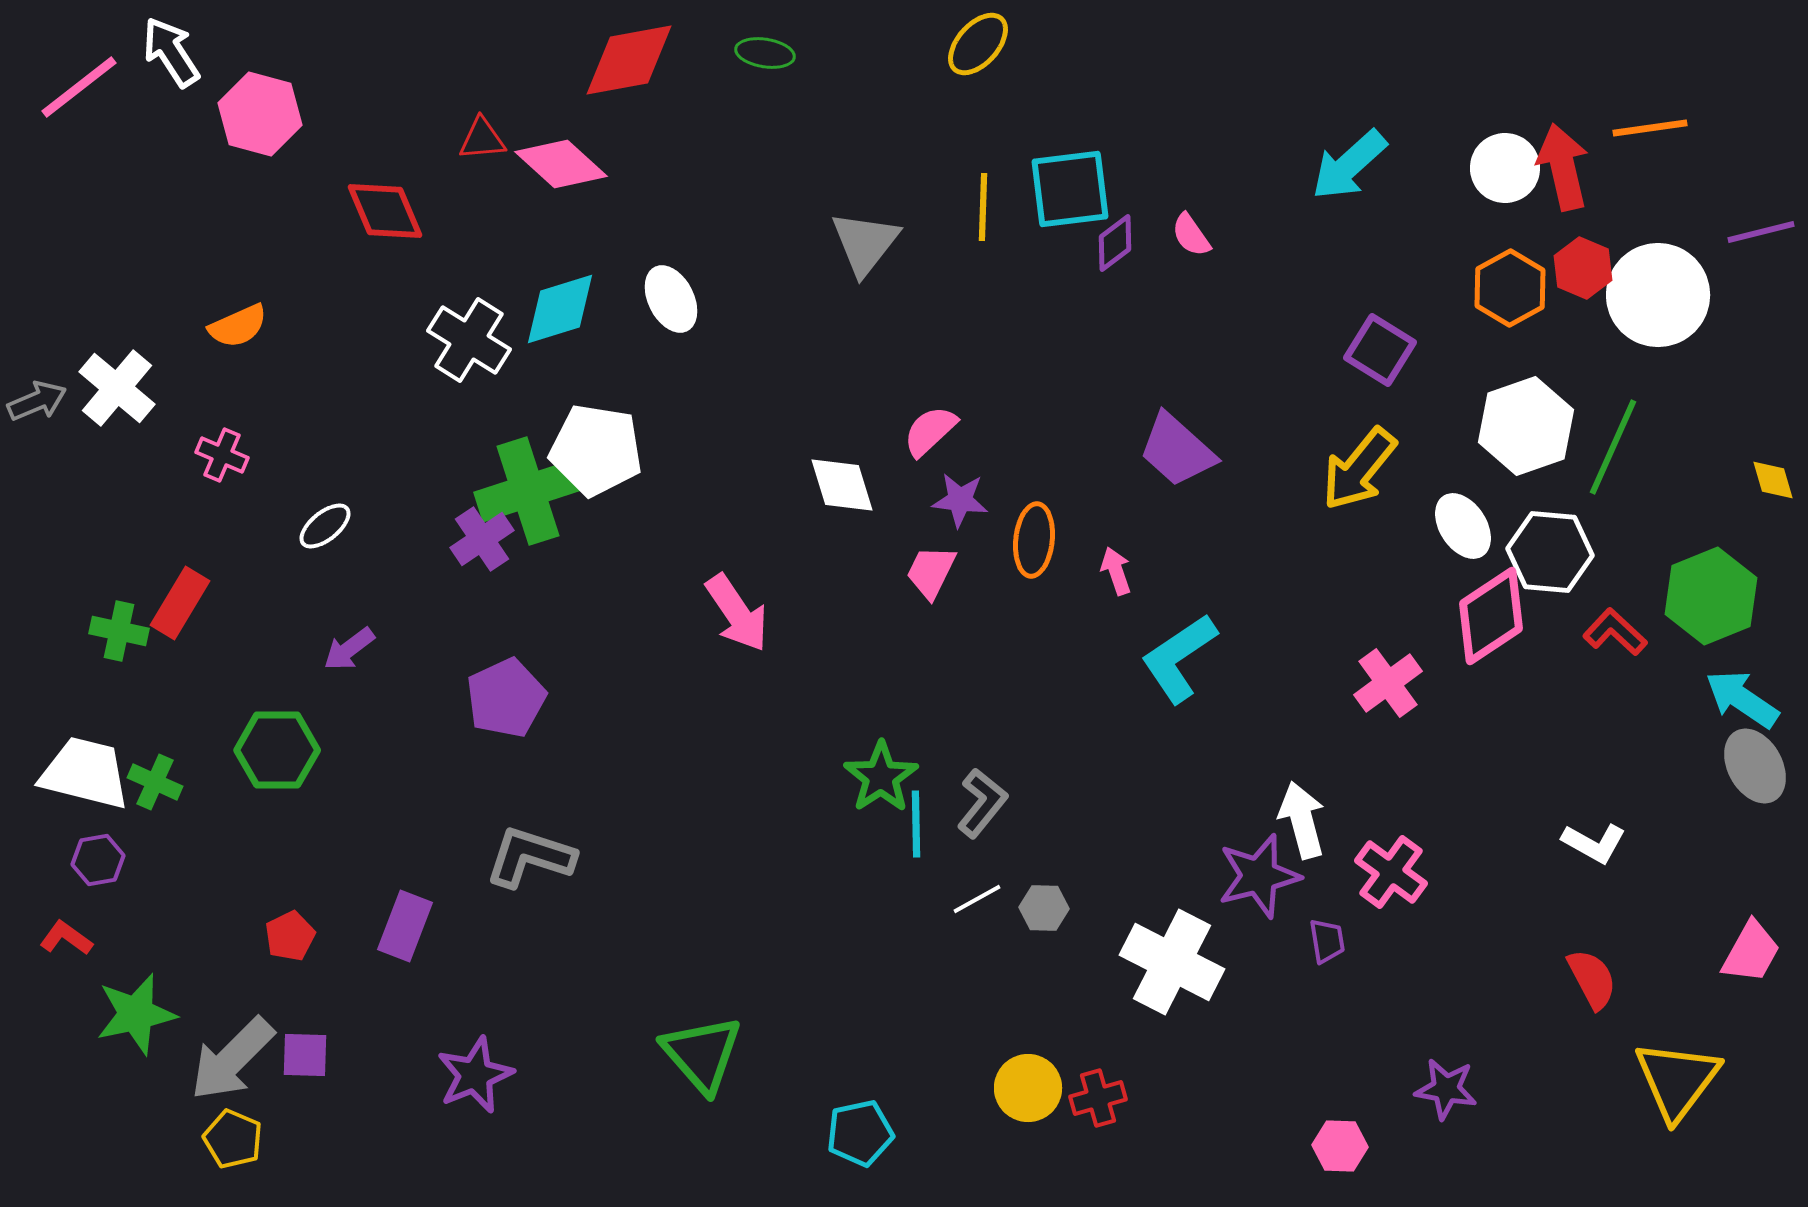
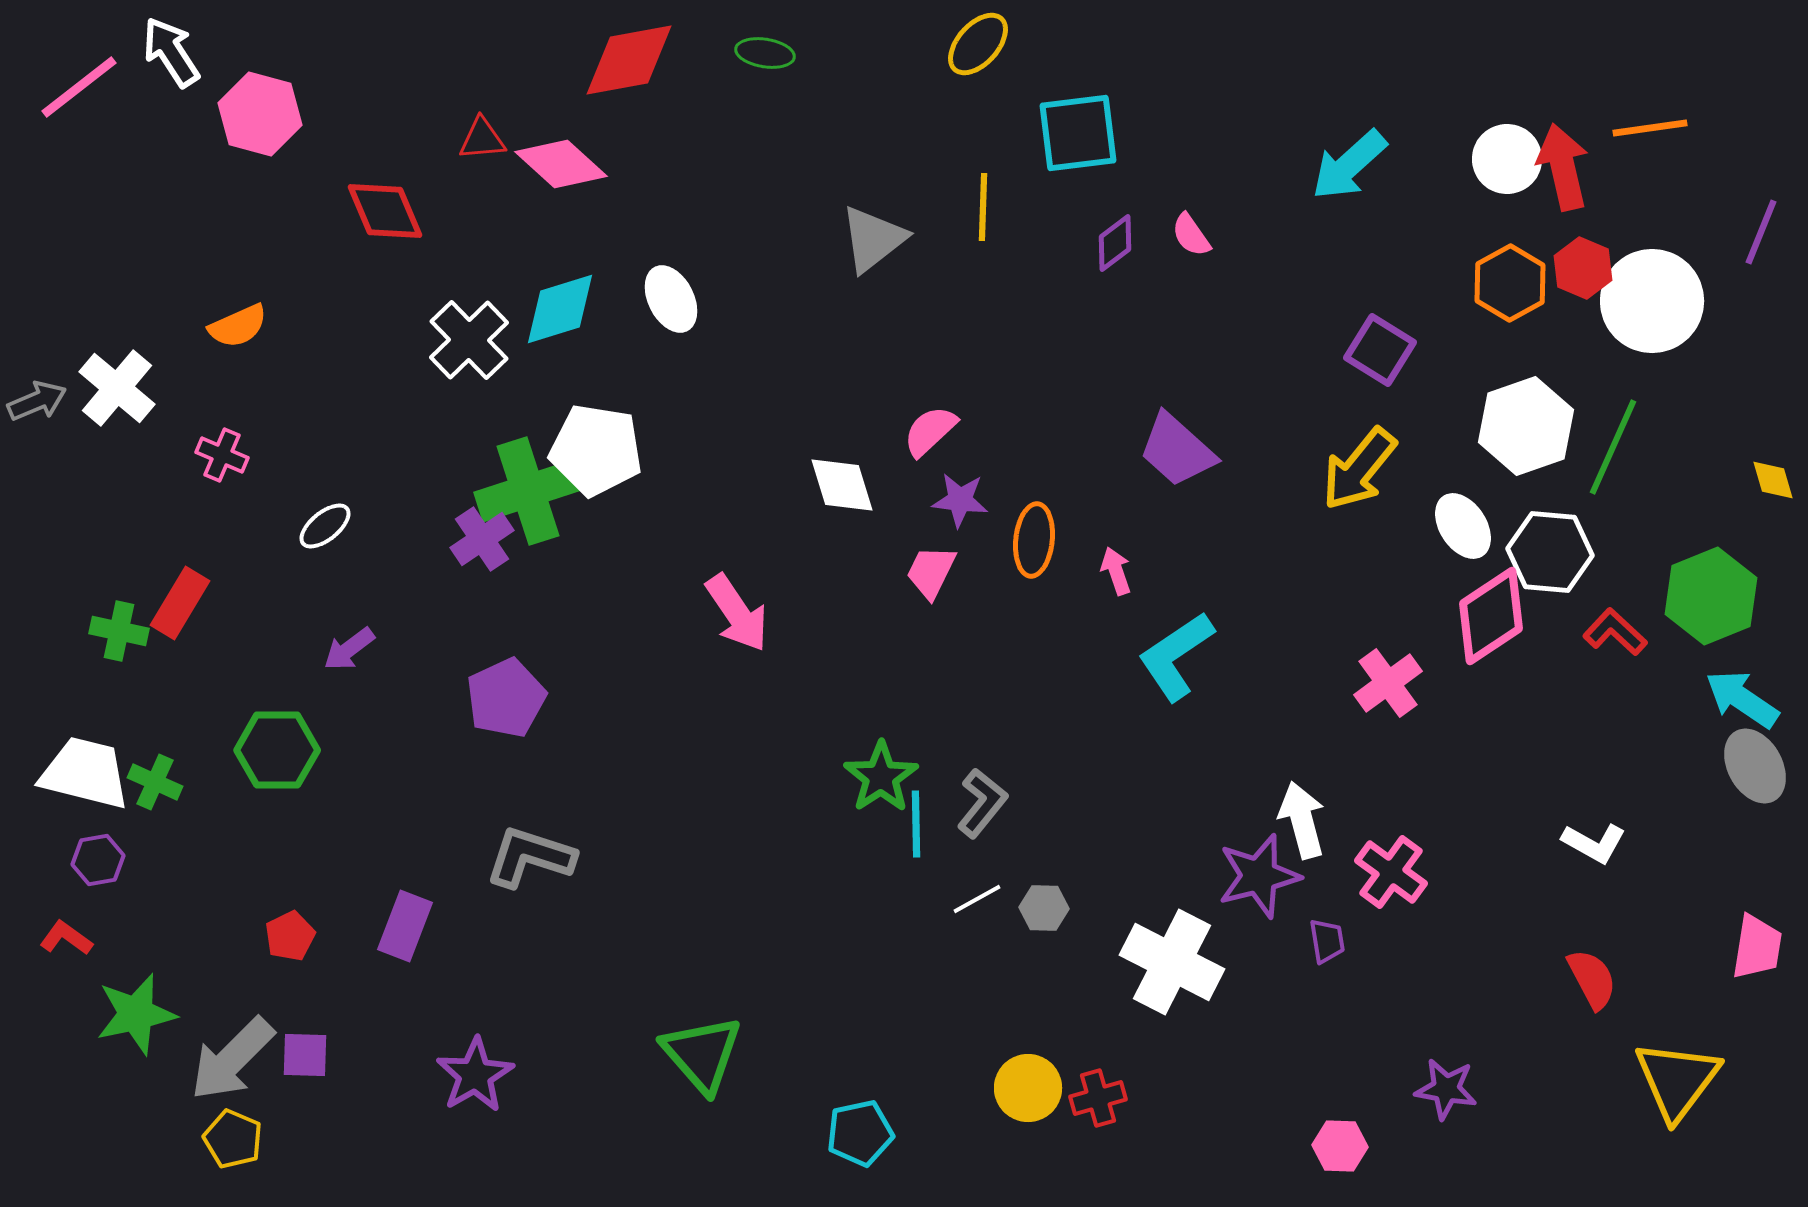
white circle at (1505, 168): moved 2 px right, 9 px up
cyan square at (1070, 189): moved 8 px right, 56 px up
purple line at (1761, 232): rotated 54 degrees counterclockwise
gray triangle at (865, 243): moved 8 px right, 4 px up; rotated 14 degrees clockwise
orange hexagon at (1510, 288): moved 5 px up
white circle at (1658, 295): moved 6 px left, 6 px down
white cross at (469, 340): rotated 14 degrees clockwise
cyan L-shape at (1179, 658): moved 3 px left, 2 px up
pink trapezoid at (1751, 952): moved 6 px right, 5 px up; rotated 20 degrees counterclockwise
purple star at (475, 1075): rotated 8 degrees counterclockwise
